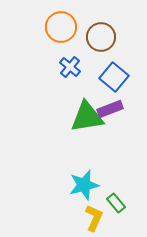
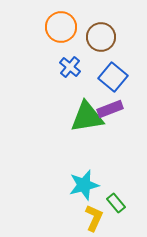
blue square: moved 1 px left
